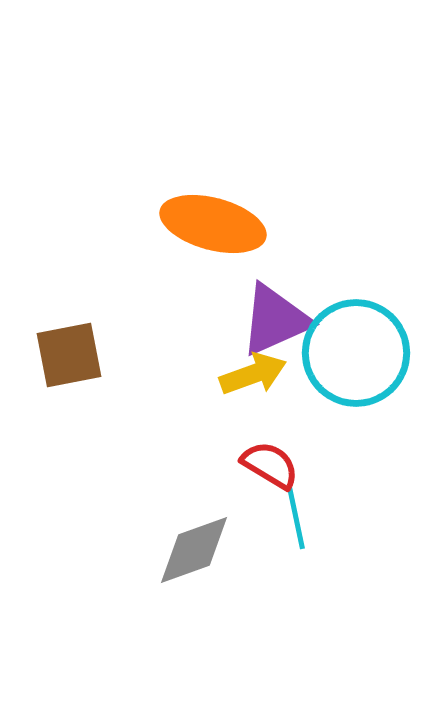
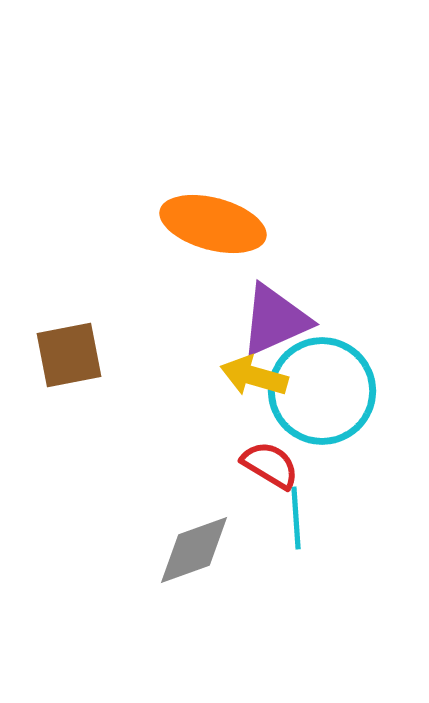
cyan circle: moved 34 px left, 38 px down
yellow arrow: moved 1 px right, 2 px down; rotated 144 degrees counterclockwise
cyan line: rotated 8 degrees clockwise
